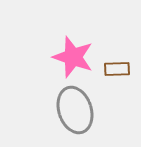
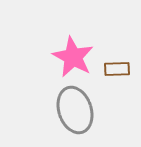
pink star: rotated 9 degrees clockwise
